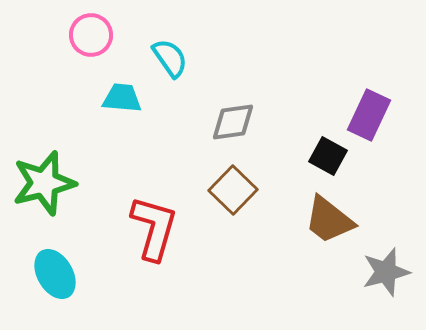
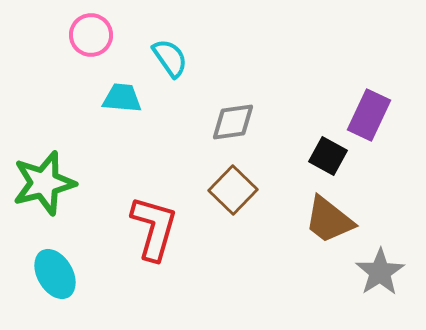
gray star: moved 6 px left; rotated 18 degrees counterclockwise
